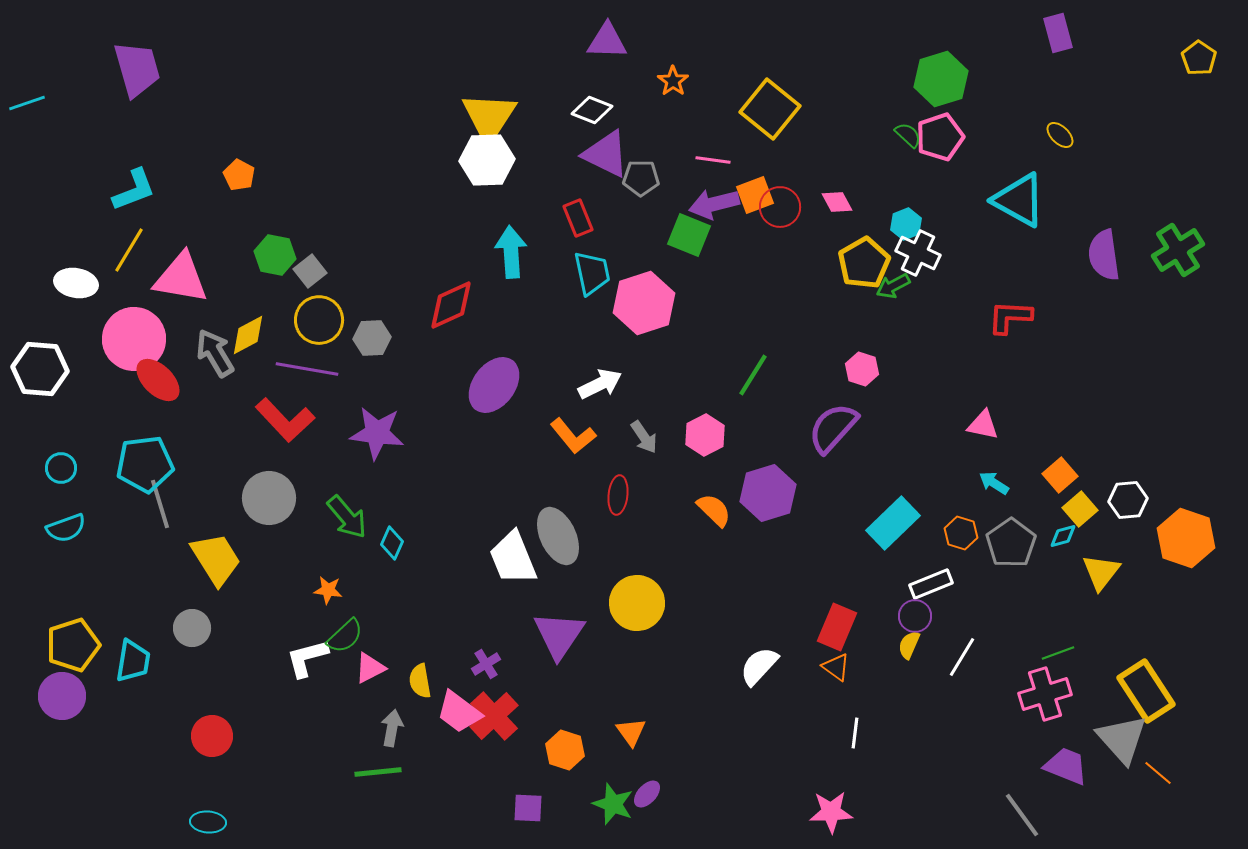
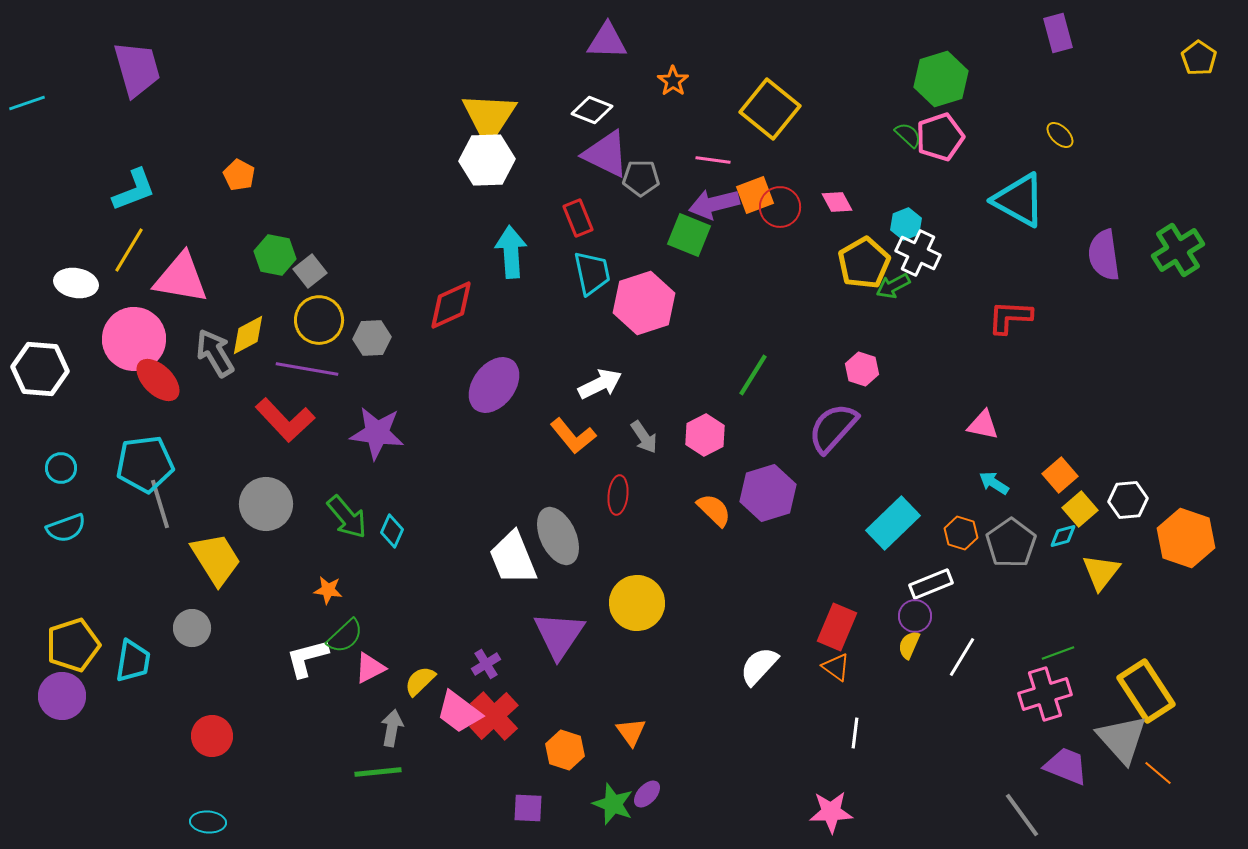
gray circle at (269, 498): moved 3 px left, 6 px down
cyan diamond at (392, 543): moved 12 px up
yellow semicircle at (420, 681): rotated 56 degrees clockwise
